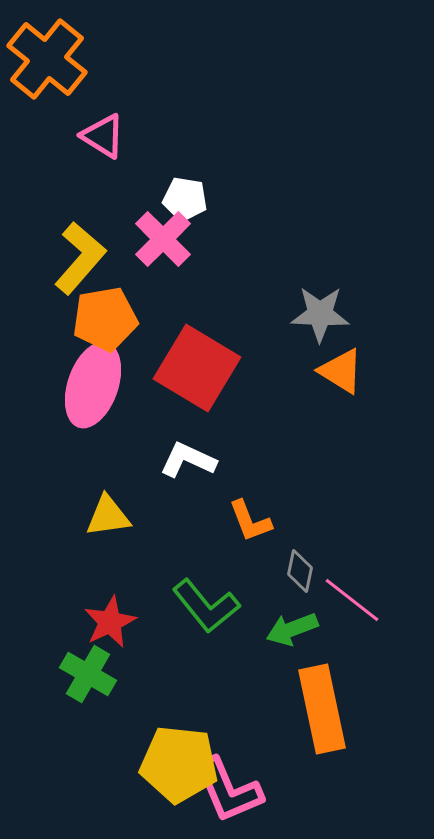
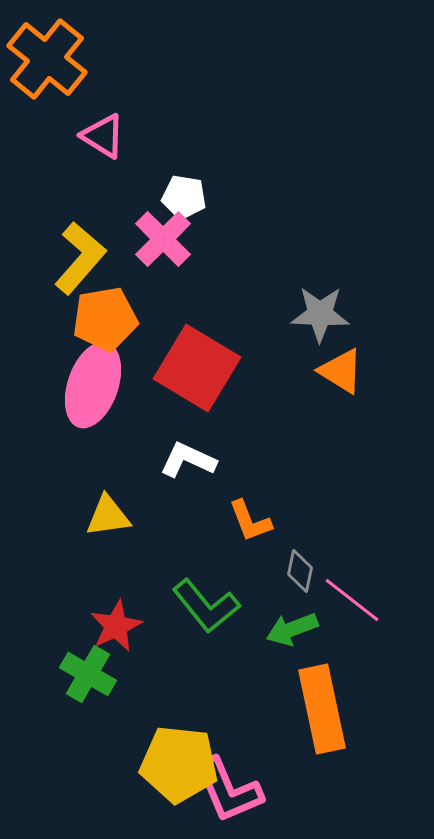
white pentagon: moved 1 px left, 2 px up
red star: moved 6 px right, 4 px down
